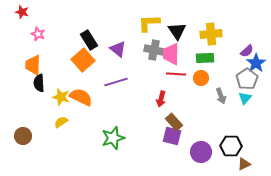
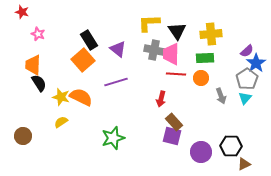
black semicircle: rotated 150 degrees clockwise
